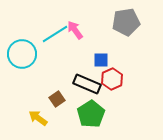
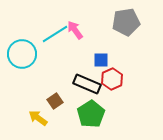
brown square: moved 2 px left, 2 px down
